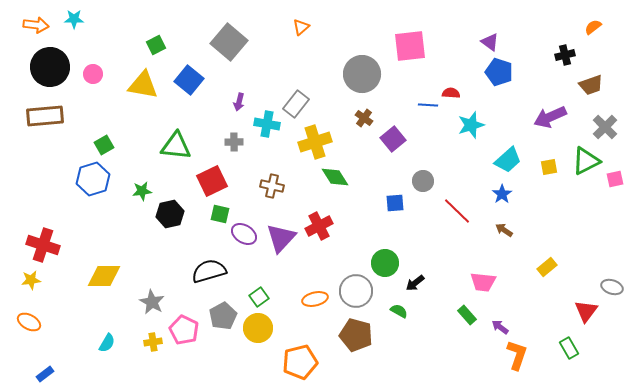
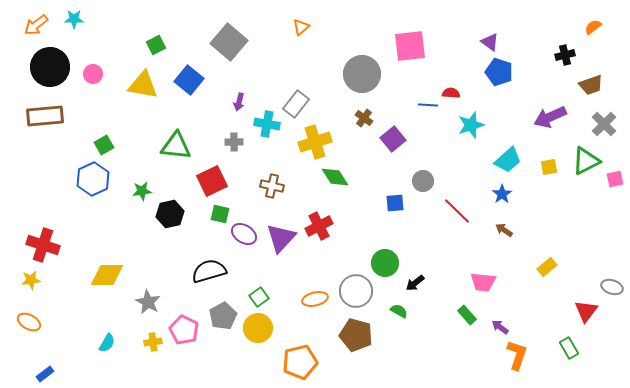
orange arrow at (36, 25): rotated 135 degrees clockwise
gray cross at (605, 127): moved 1 px left, 3 px up
blue hexagon at (93, 179): rotated 8 degrees counterclockwise
yellow diamond at (104, 276): moved 3 px right, 1 px up
gray star at (152, 302): moved 4 px left
